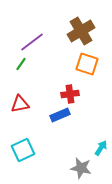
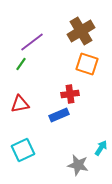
blue rectangle: moved 1 px left
gray star: moved 3 px left, 3 px up
